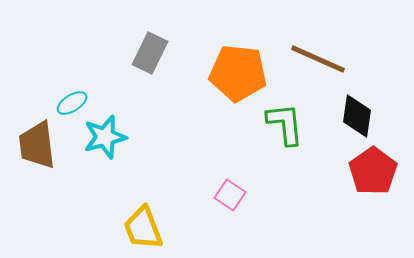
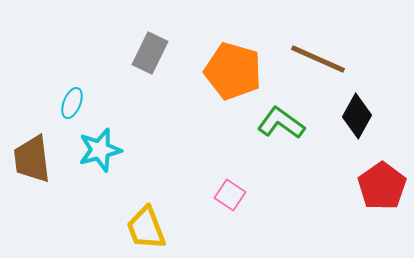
orange pentagon: moved 5 px left, 2 px up; rotated 10 degrees clockwise
cyan ellipse: rotated 36 degrees counterclockwise
black diamond: rotated 21 degrees clockwise
green L-shape: moved 4 px left, 1 px up; rotated 48 degrees counterclockwise
cyan star: moved 5 px left, 13 px down
brown trapezoid: moved 5 px left, 14 px down
red pentagon: moved 9 px right, 15 px down
yellow trapezoid: moved 3 px right
